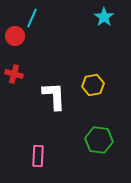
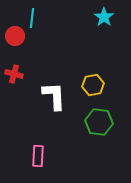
cyan line: rotated 18 degrees counterclockwise
green hexagon: moved 18 px up
